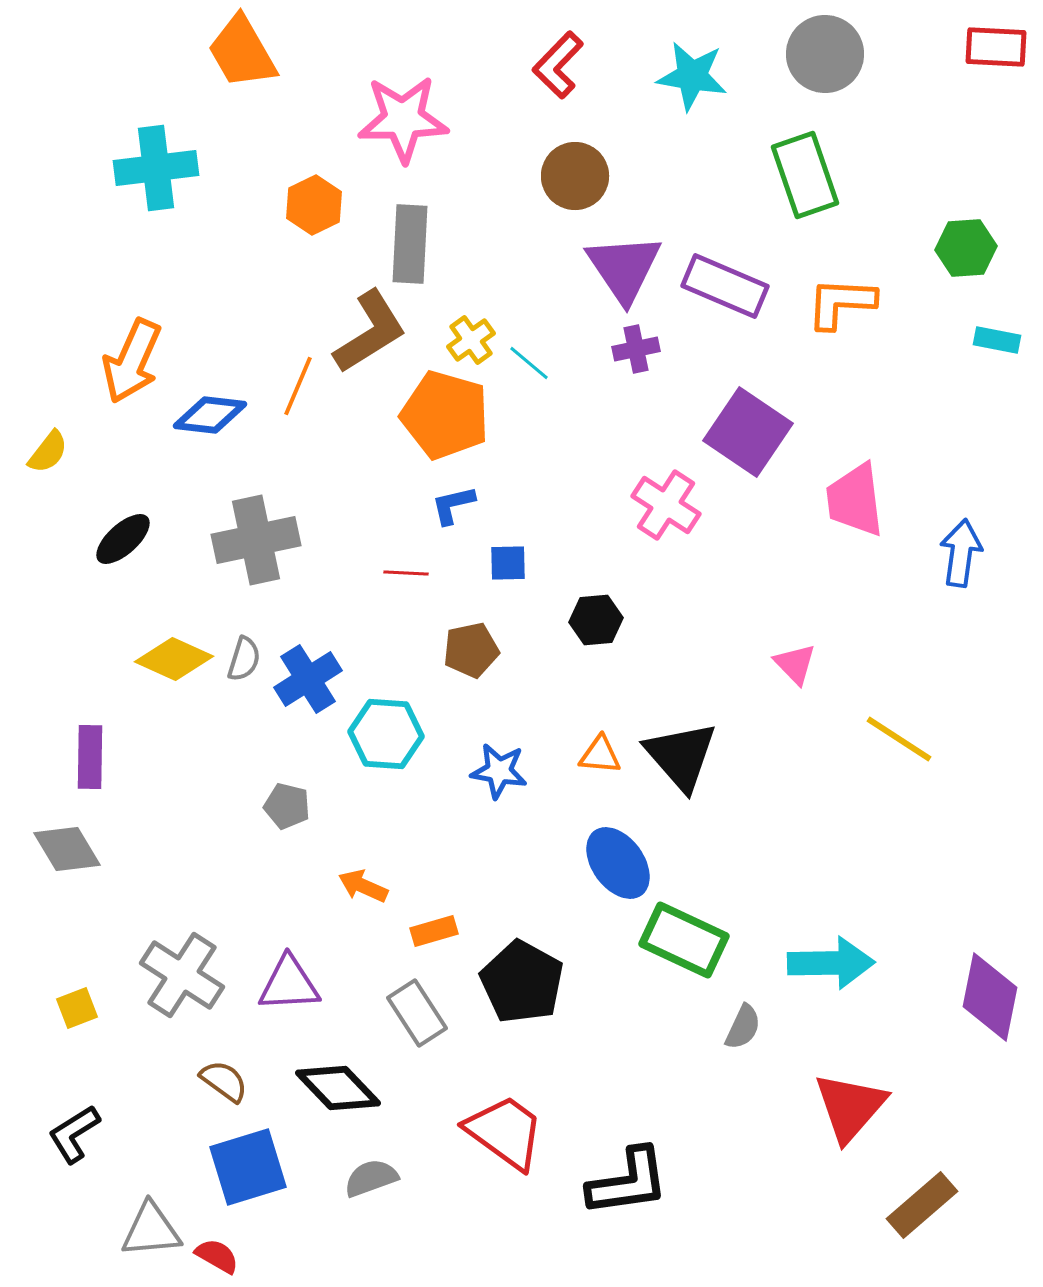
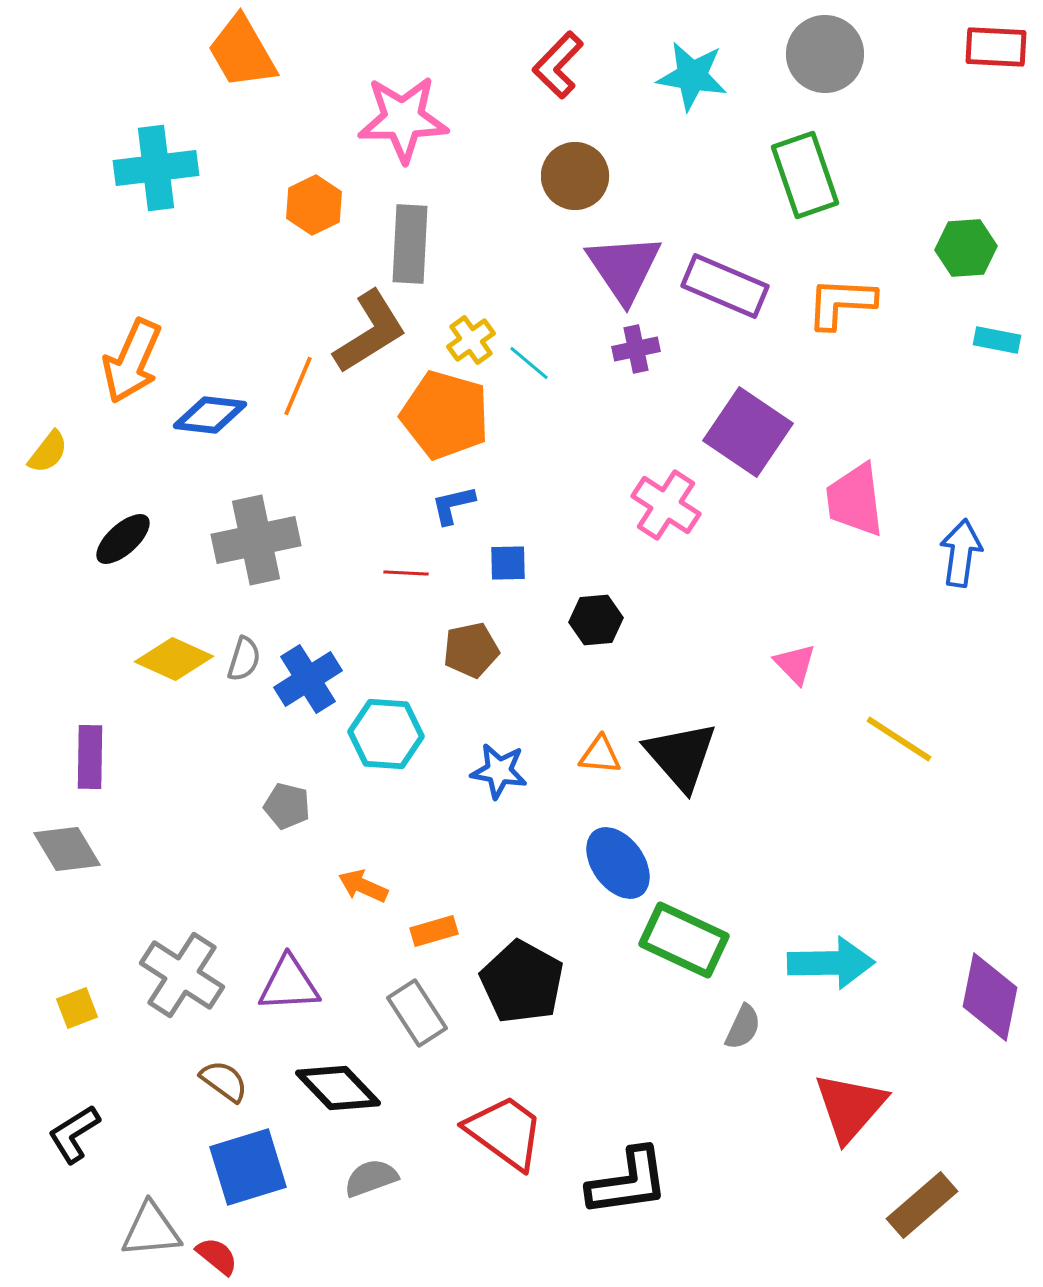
red semicircle at (217, 1256): rotated 9 degrees clockwise
